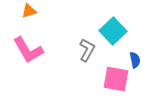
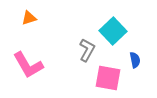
orange triangle: moved 7 px down
pink L-shape: moved 15 px down
pink square: moved 8 px left, 1 px up
